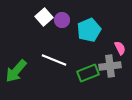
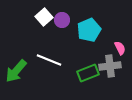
white line: moved 5 px left
